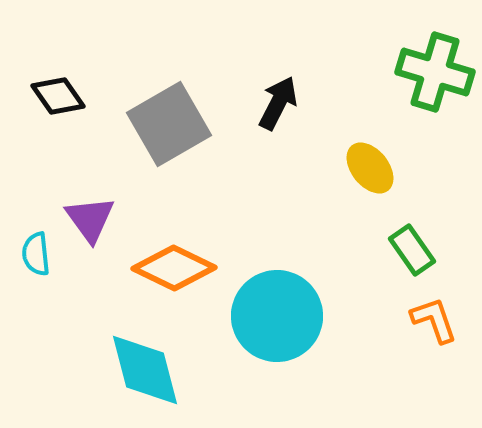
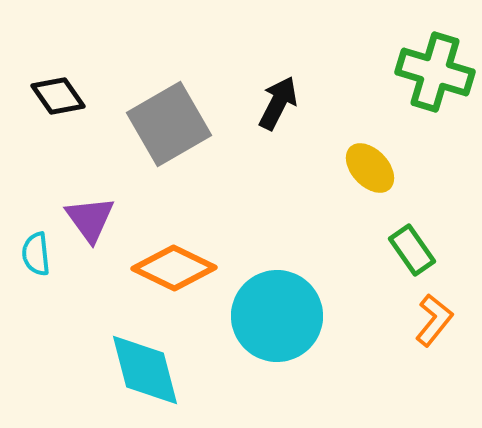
yellow ellipse: rotated 4 degrees counterclockwise
orange L-shape: rotated 58 degrees clockwise
